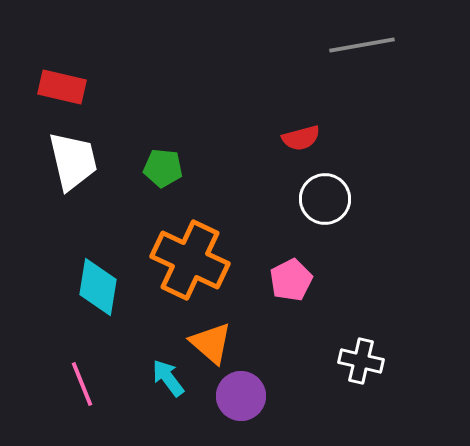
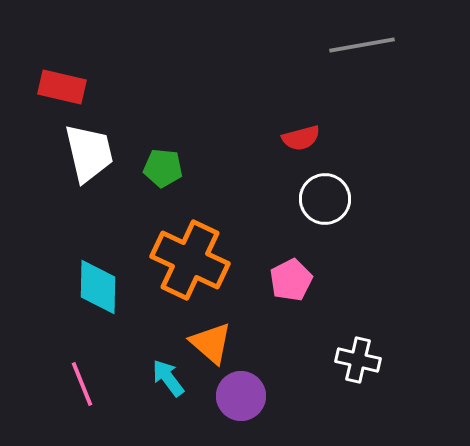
white trapezoid: moved 16 px right, 8 px up
cyan diamond: rotated 8 degrees counterclockwise
white cross: moved 3 px left, 1 px up
